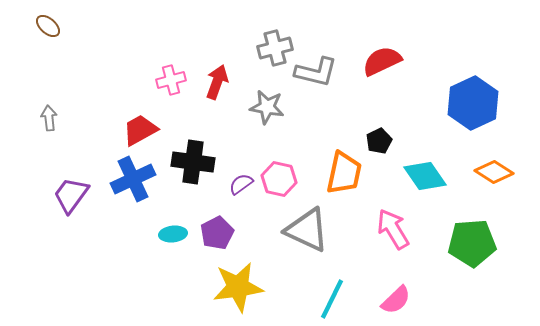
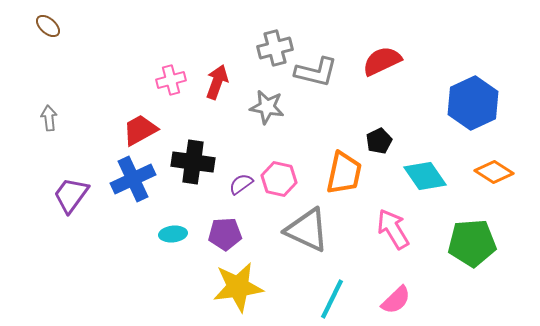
purple pentagon: moved 8 px right, 1 px down; rotated 24 degrees clockwise
